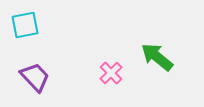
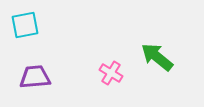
pink cross: rotated 15 degrees counterclockwise
purple trapezoid: rotated 52 degrees counterclockwise
